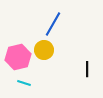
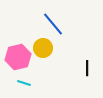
blue line: rotated 70 degrees counterclockwise
yellow circle: moved 1 px left, 2 px up
black line: moved 1 px up
